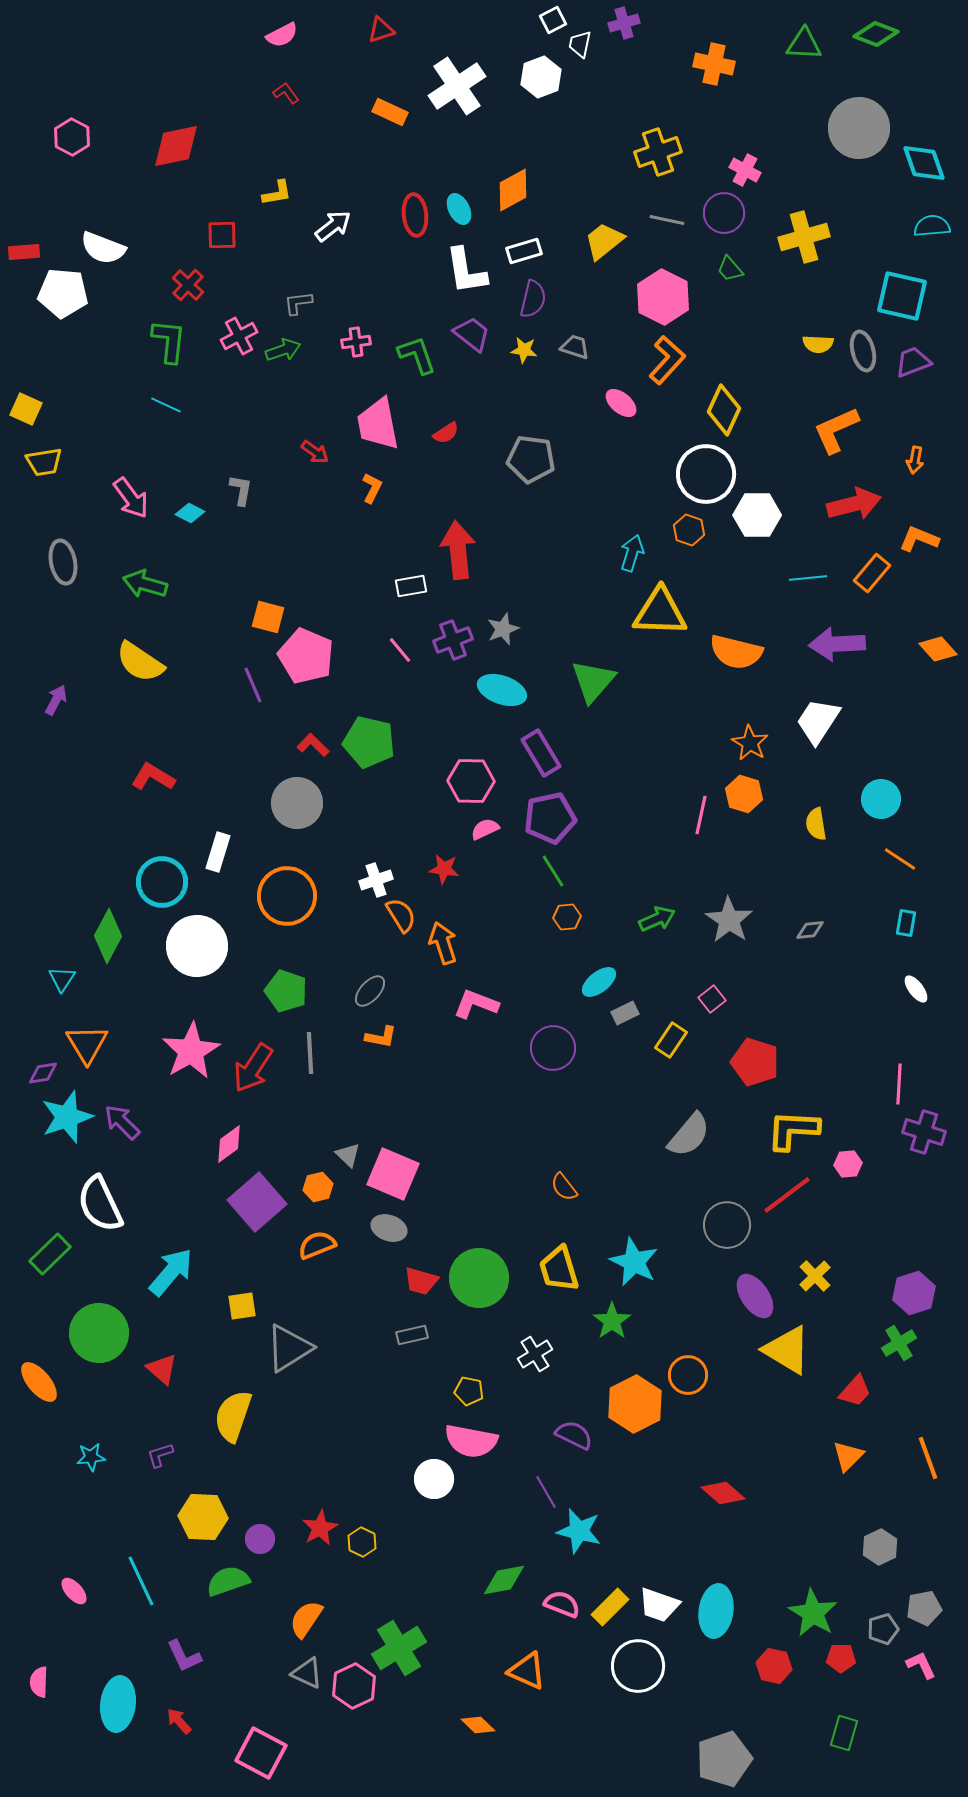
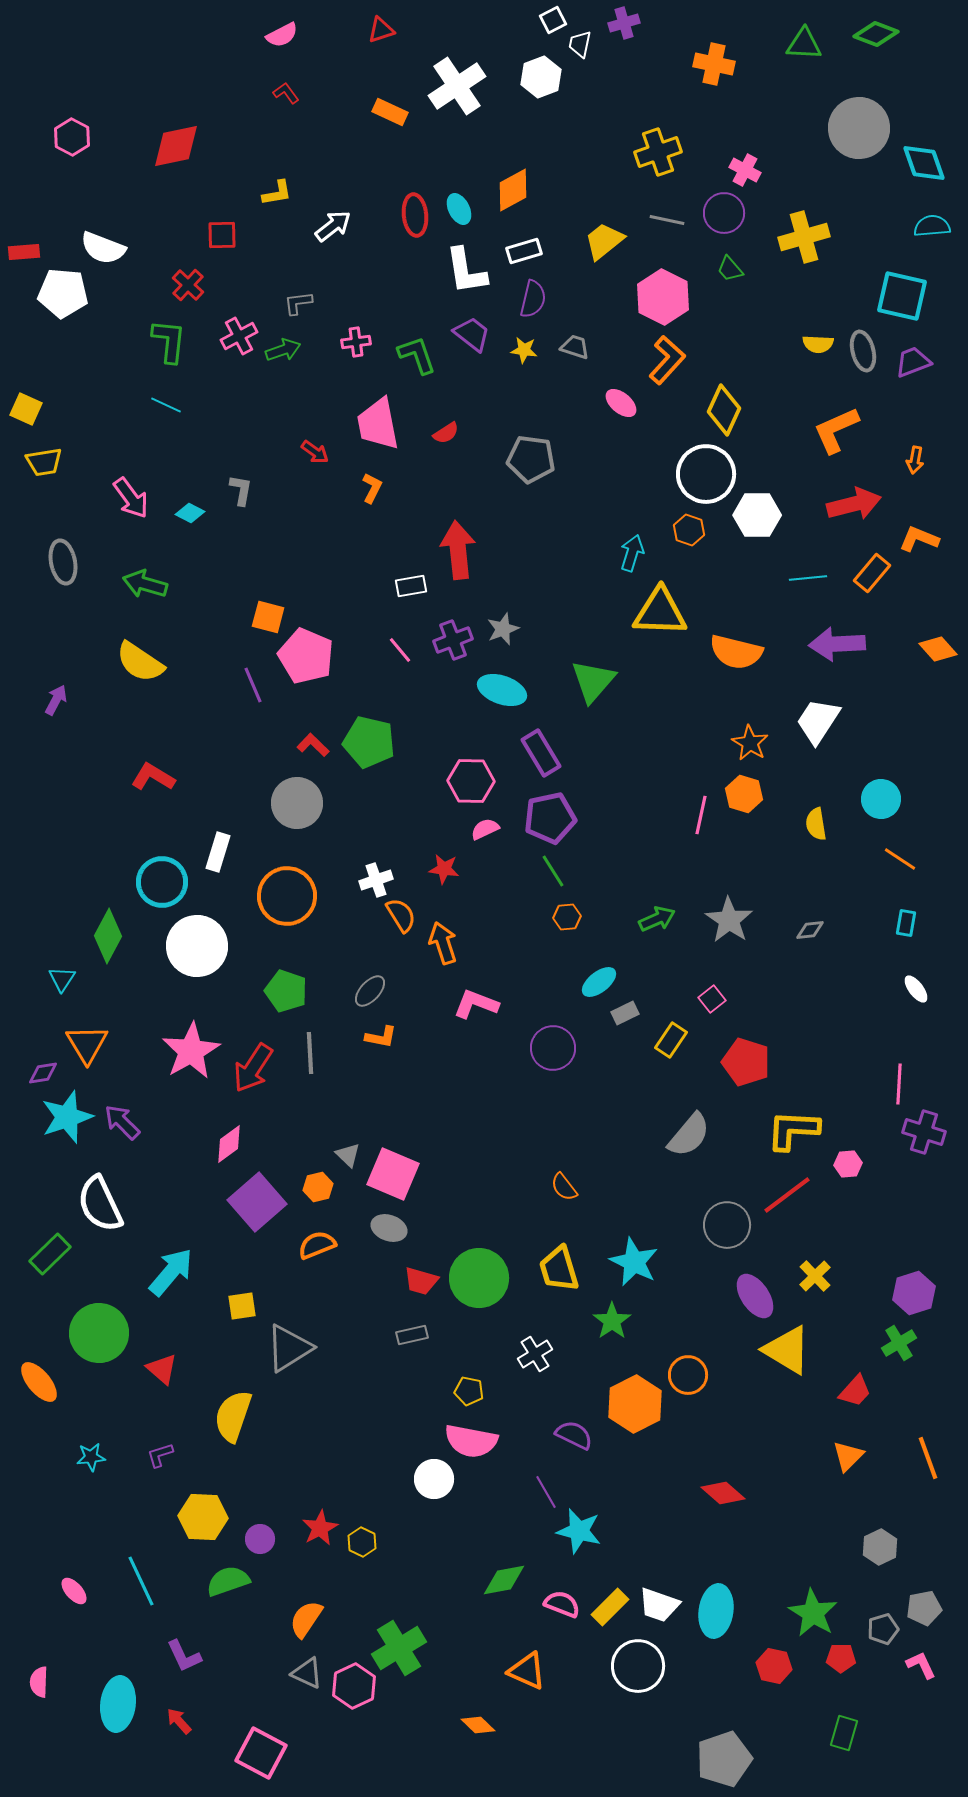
red pentagon at (755, 1062): moved 9 px left
